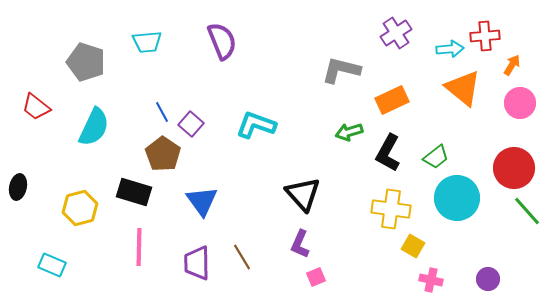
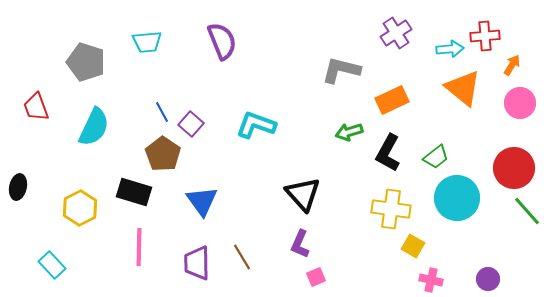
red trapezoid: rotated 32 degrees clockwise
yellow hexagon: rotated 12 degrees counterclockwise
cyan rectangle: rotated 24 degrees clockwise
